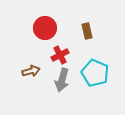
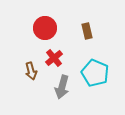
red cross: moved 6 px left, 3 px down; rotated 12 degrees counterclockwise
brown arrow: rotated 90 degrees clockwise
gray arrow: moved 7 px down
